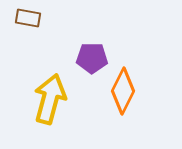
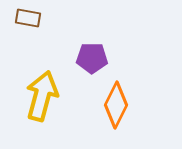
orange diamond: moved 7 px left, 14 px down
yellow arrow: moved 8 px left, 3 px up
